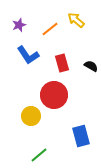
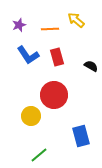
orange line: rotated 36 degrees clockwise
red rectangle: moved 5 px left, 6 px up
